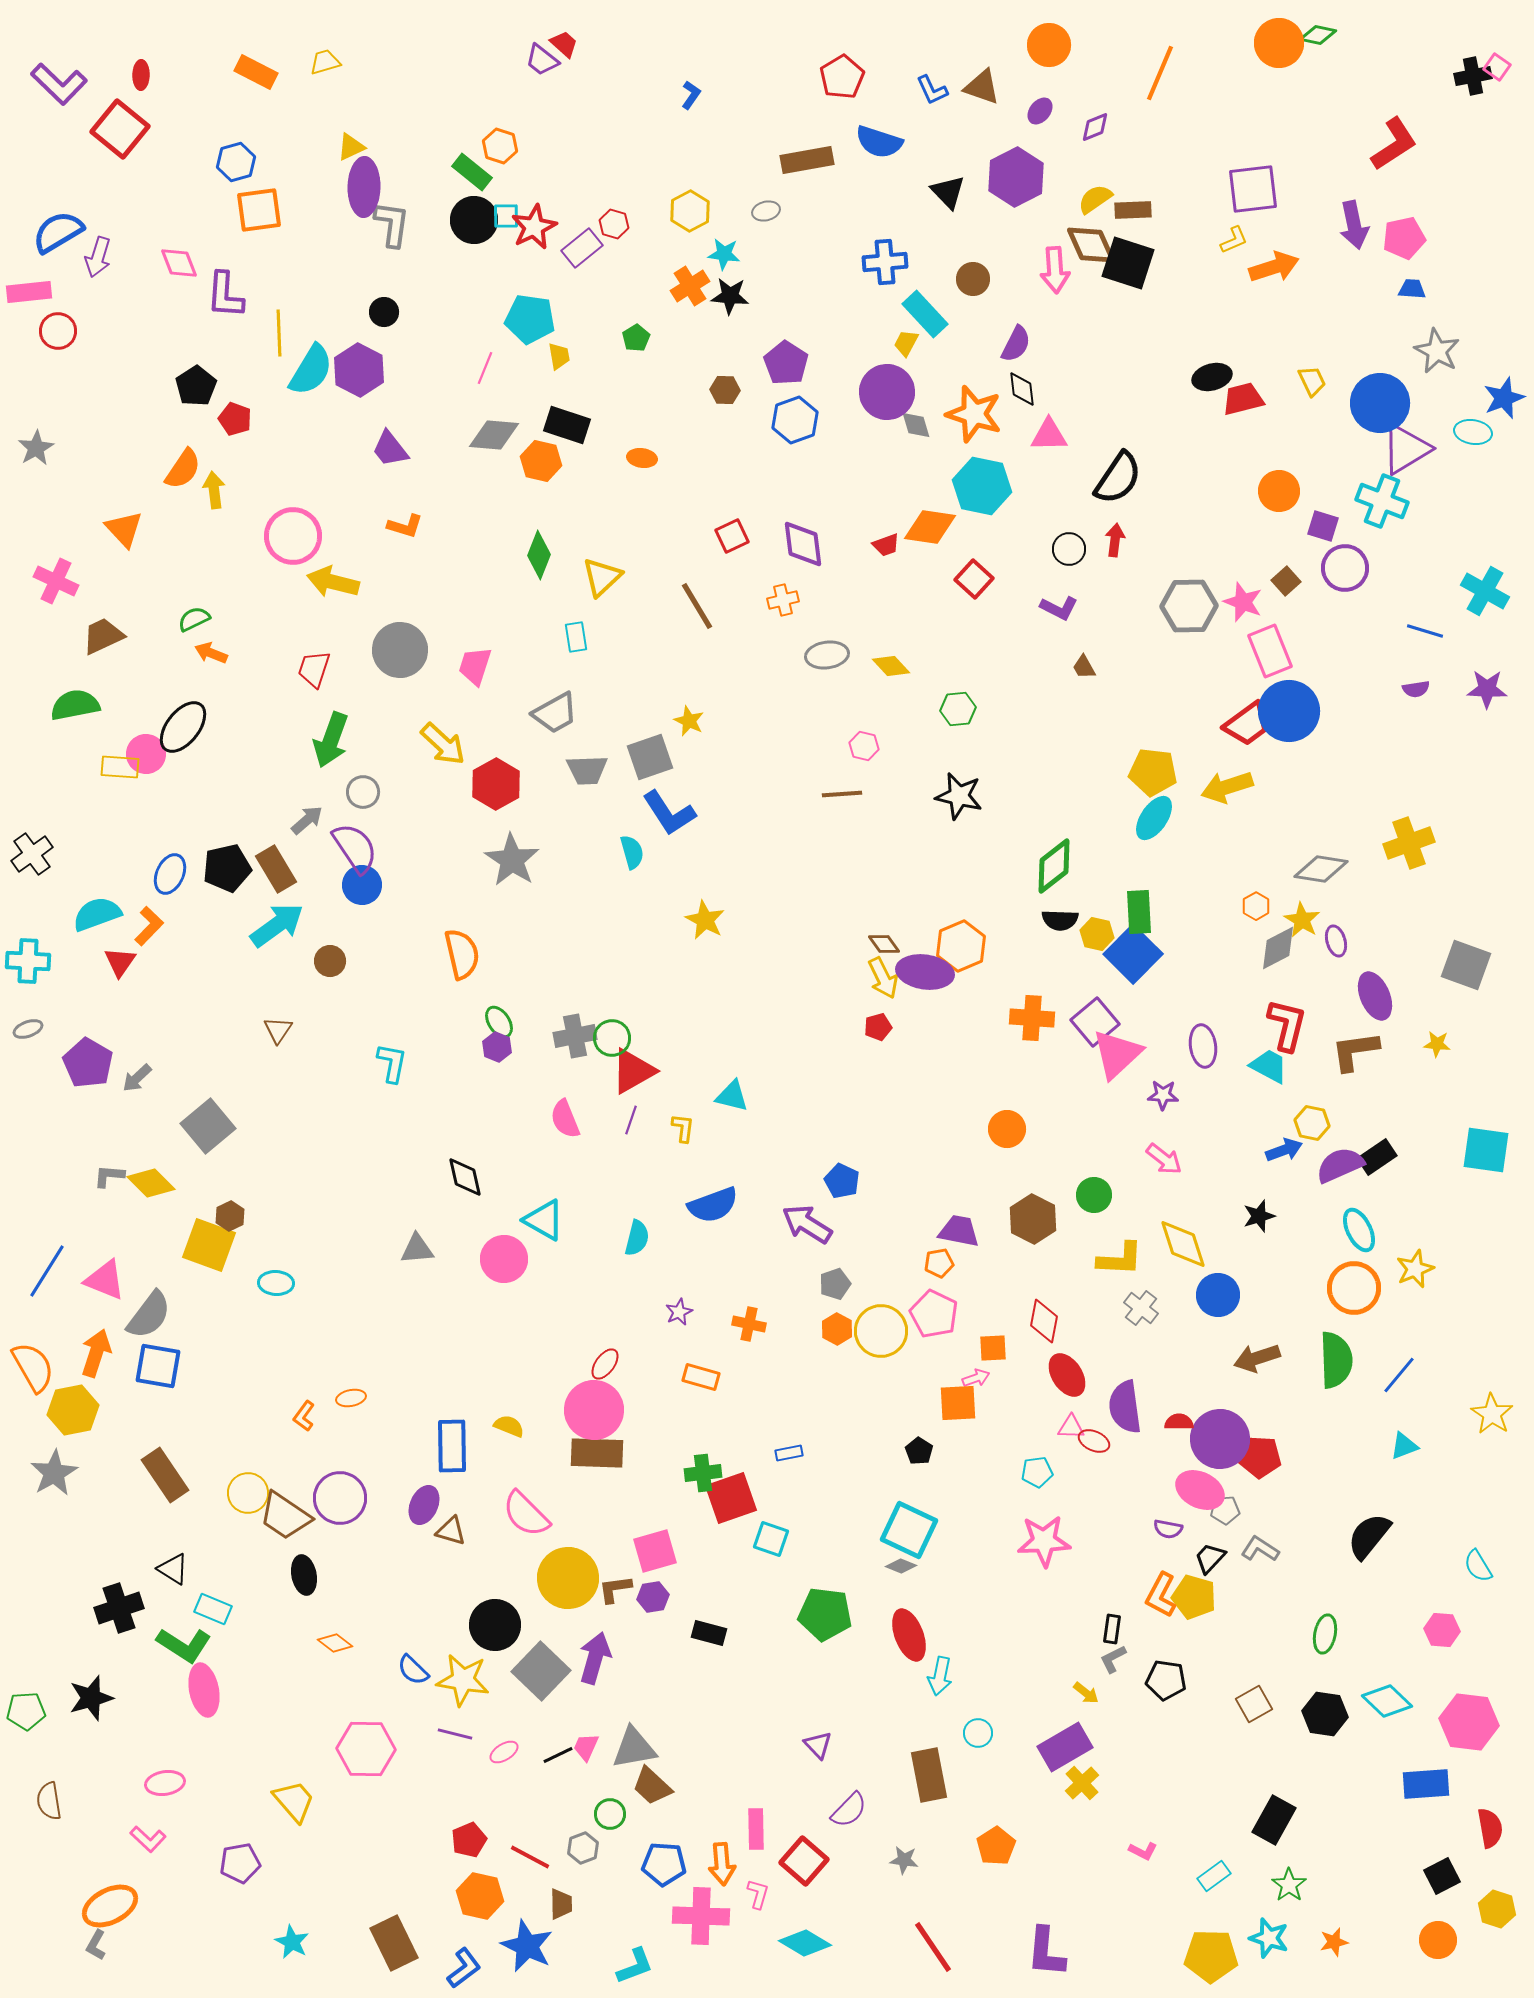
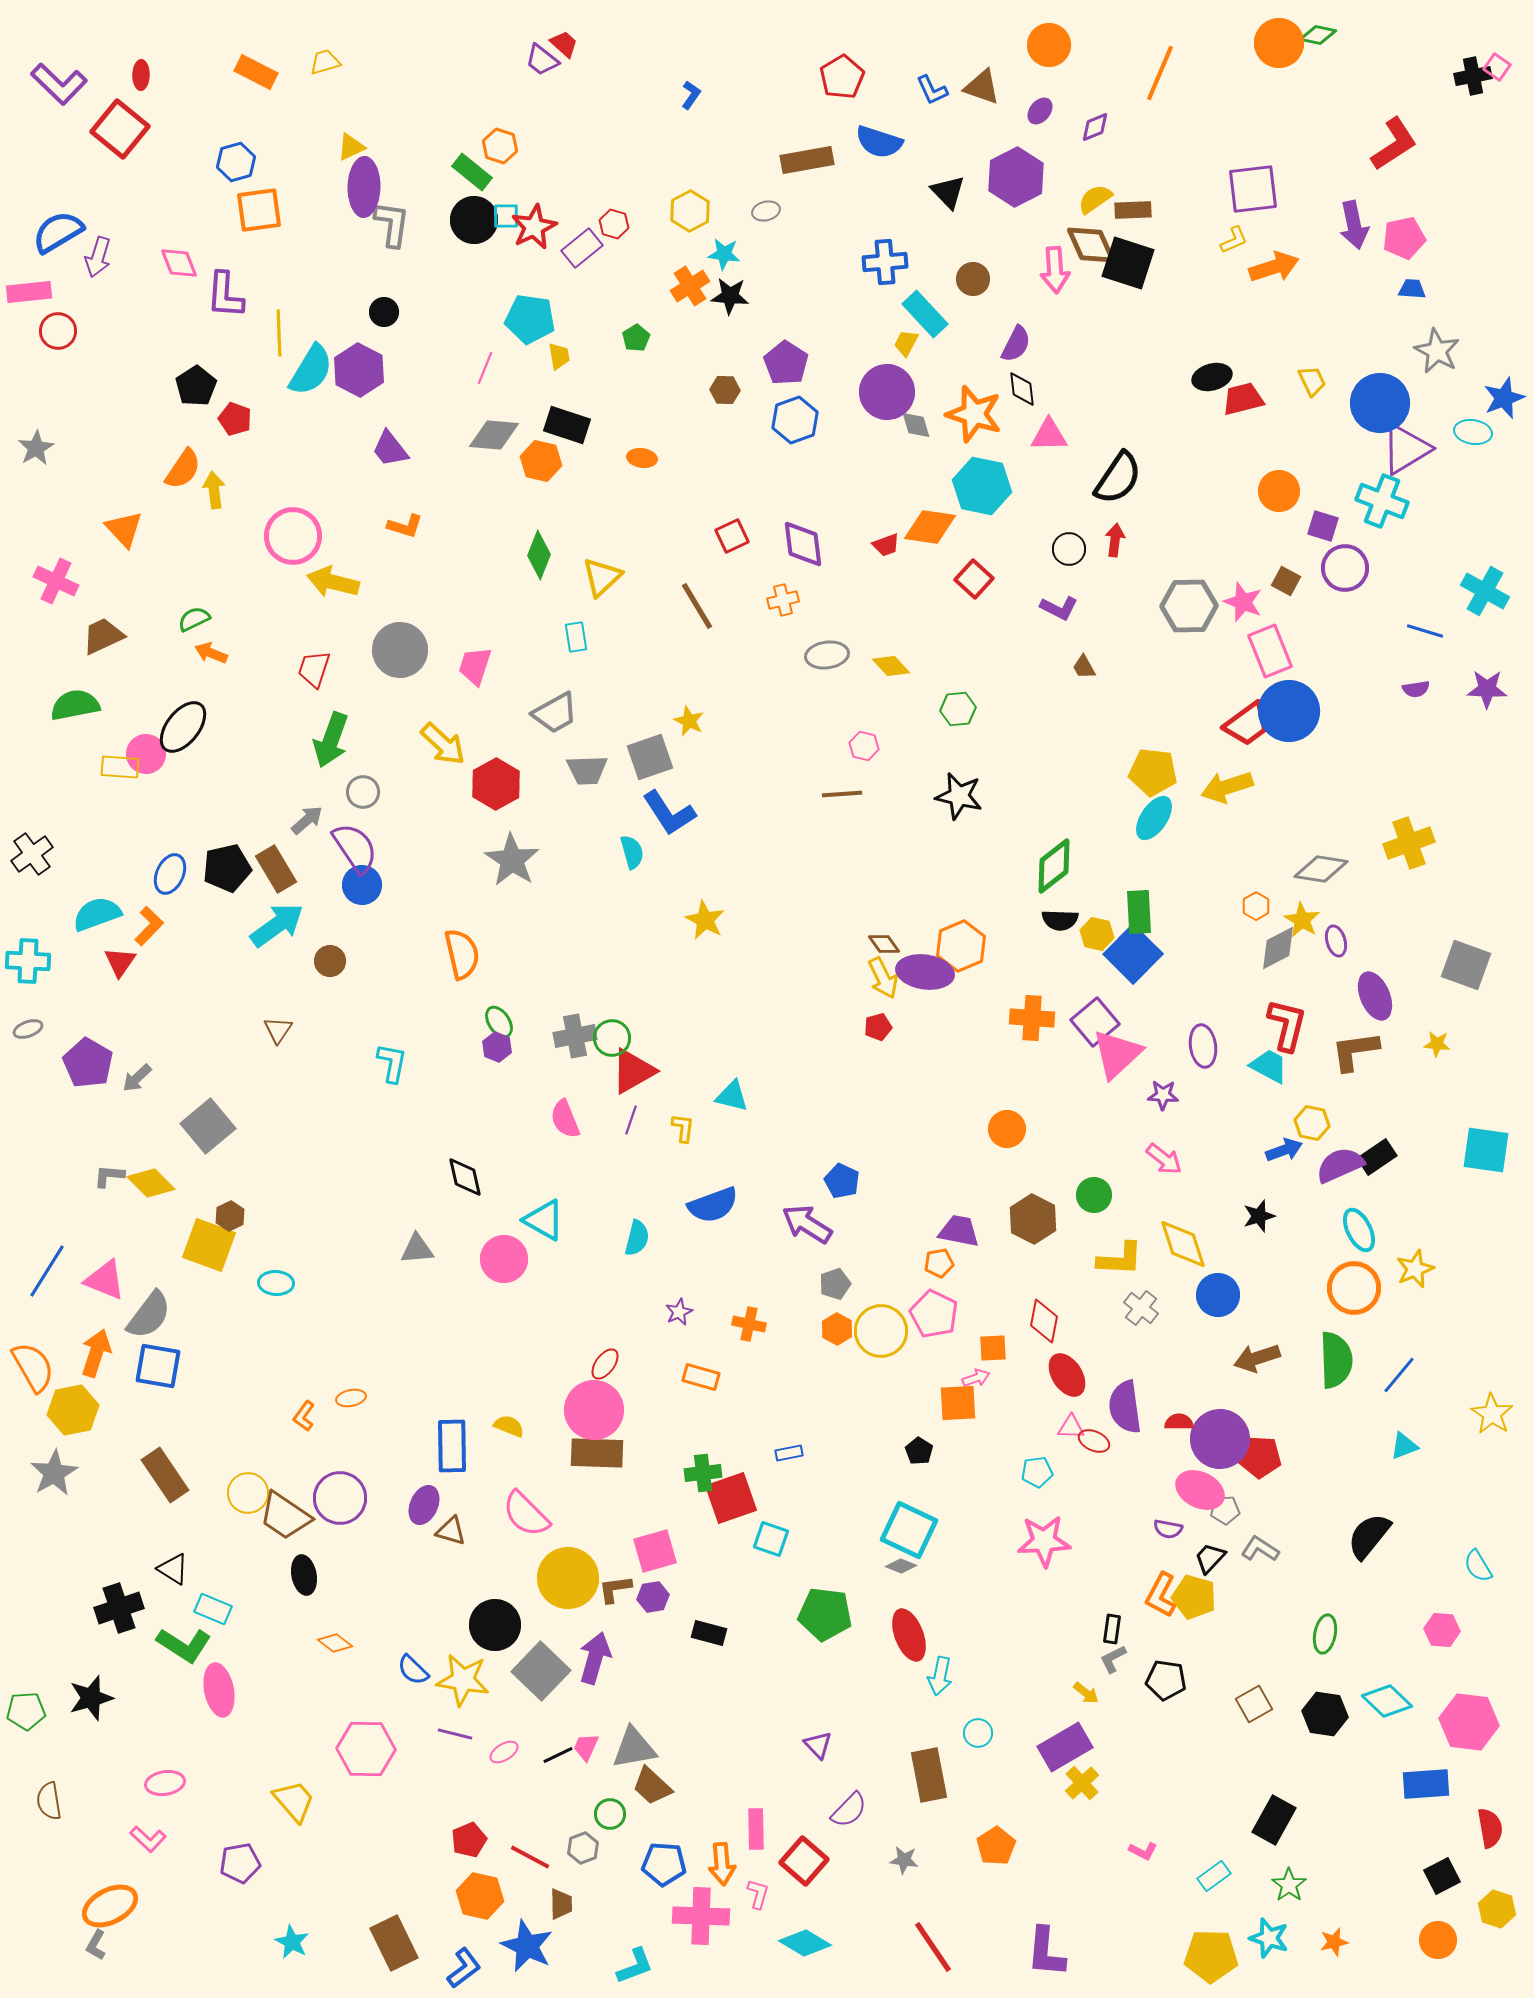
brown square at (1286, 581): rotated 20 degrees counterclockwise
pink ellipse at (204, 1690): moved 15 px right
